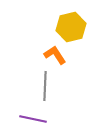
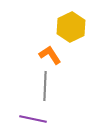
yellow hexagon: rotated 12 degrees counterclockwise
orange L-shape: moved 5 px left
